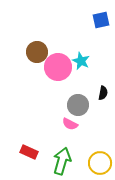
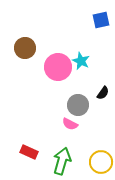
brown circle: moved 12 px left, 4 px up
black semicircle: rotated 24 degrees clockwise
yellow circle: moved 1 px right, 1 px up
